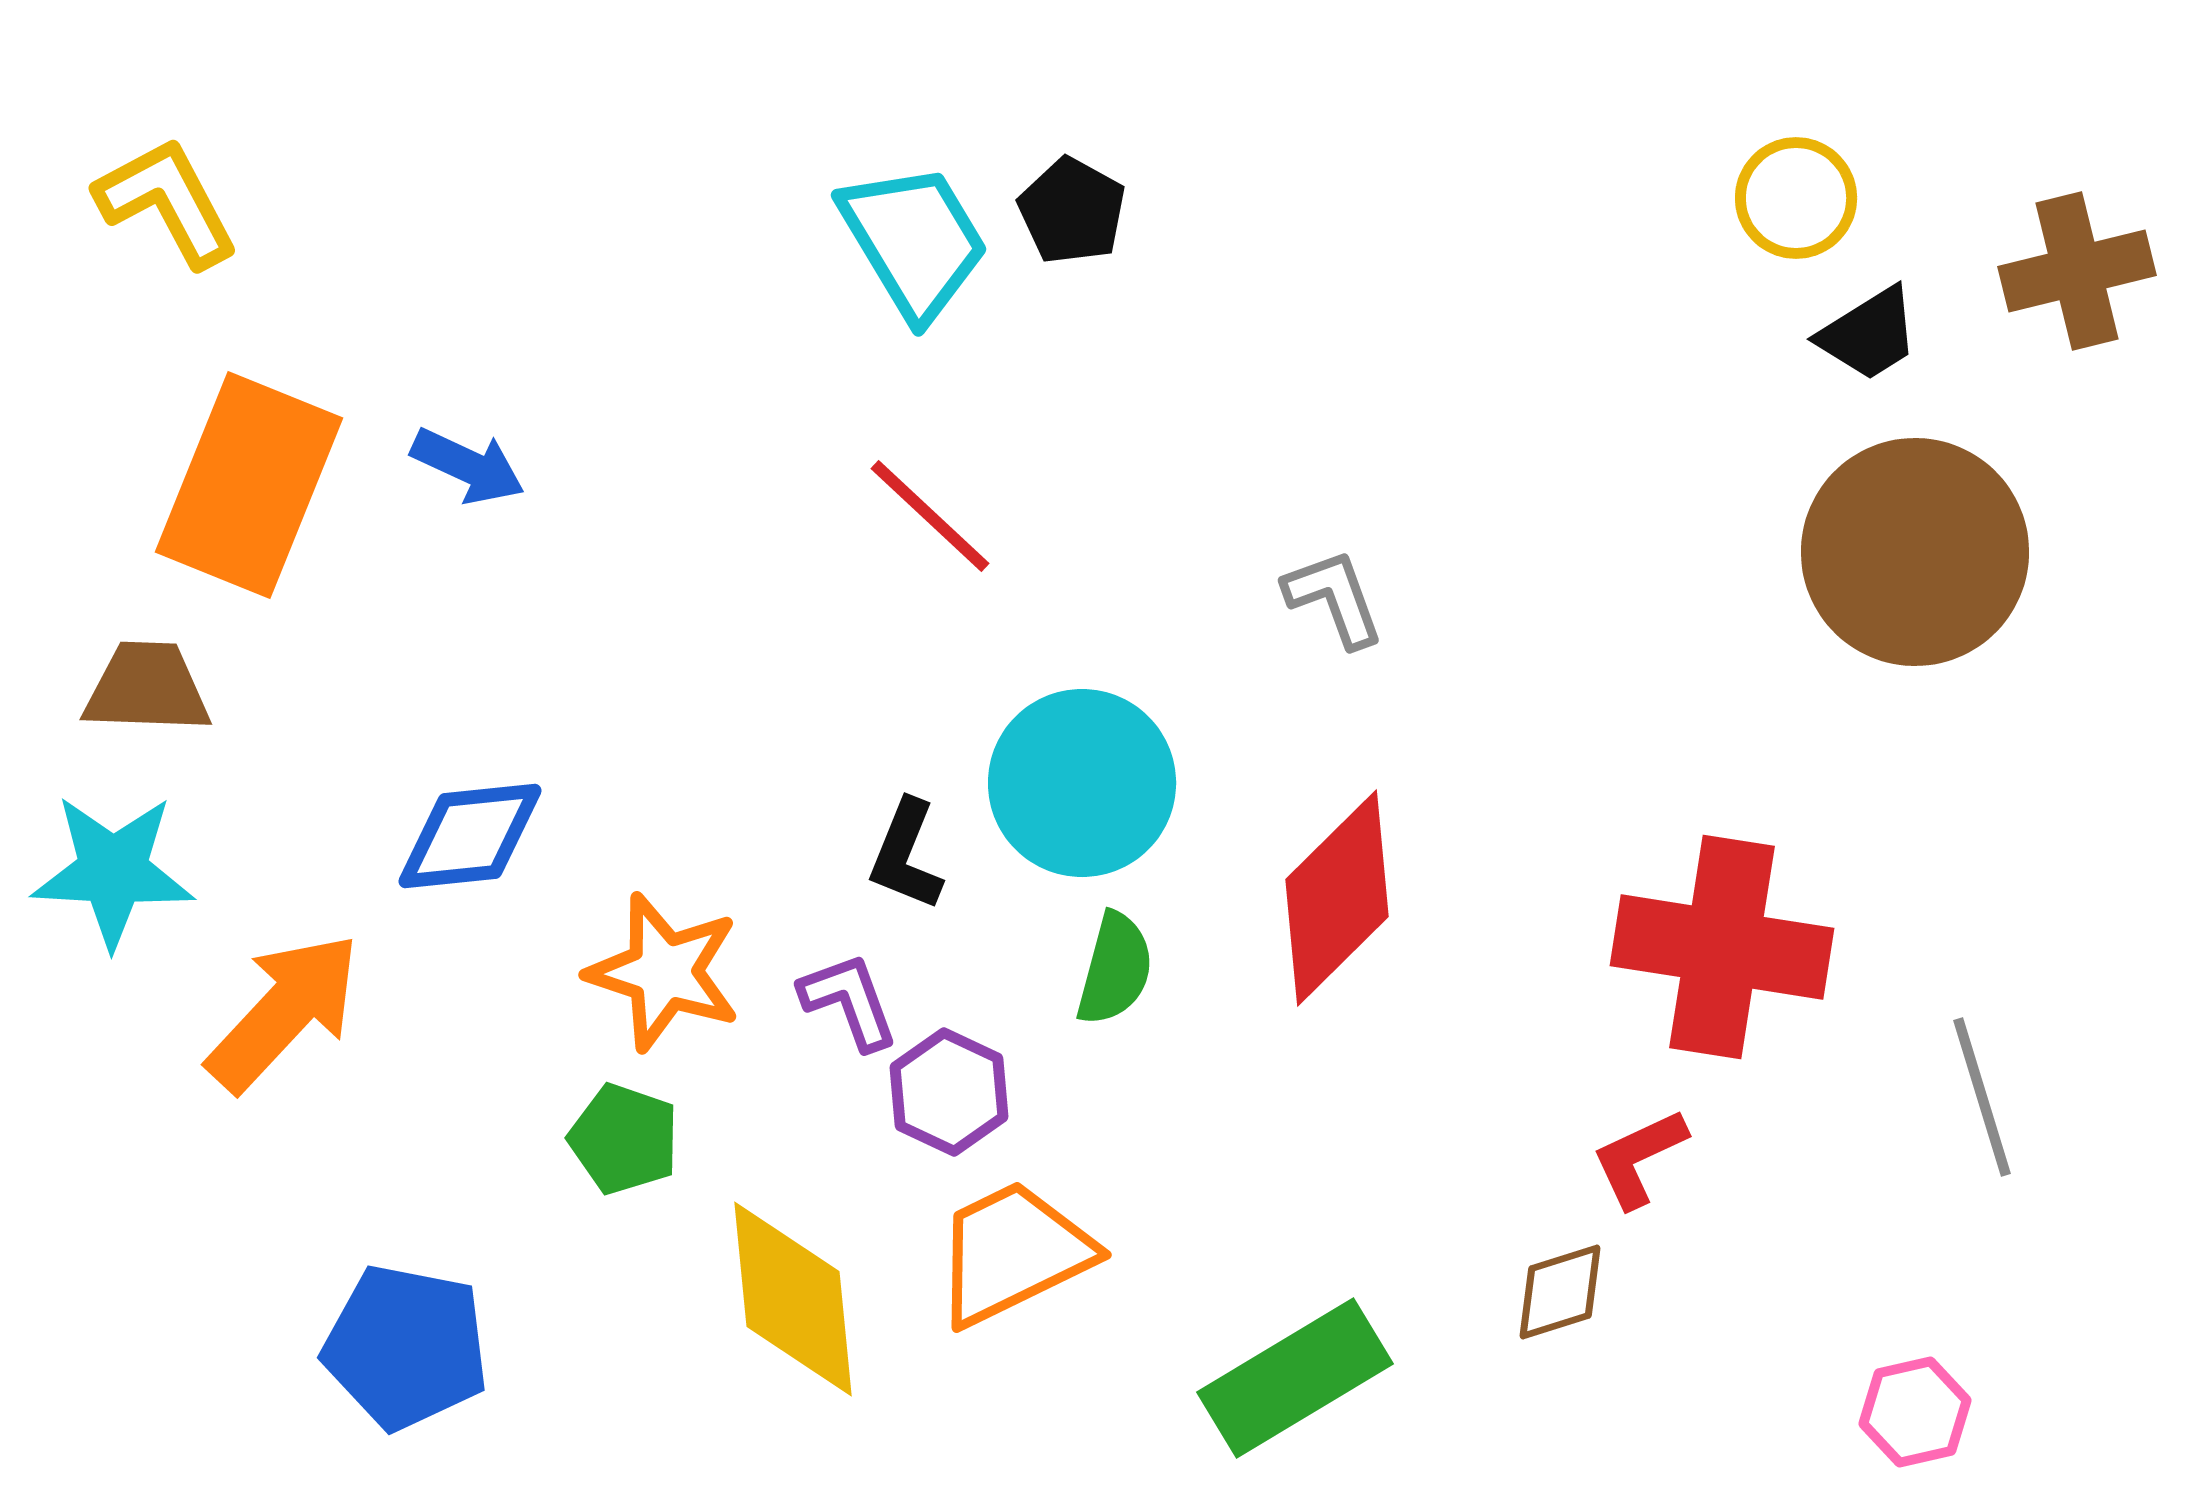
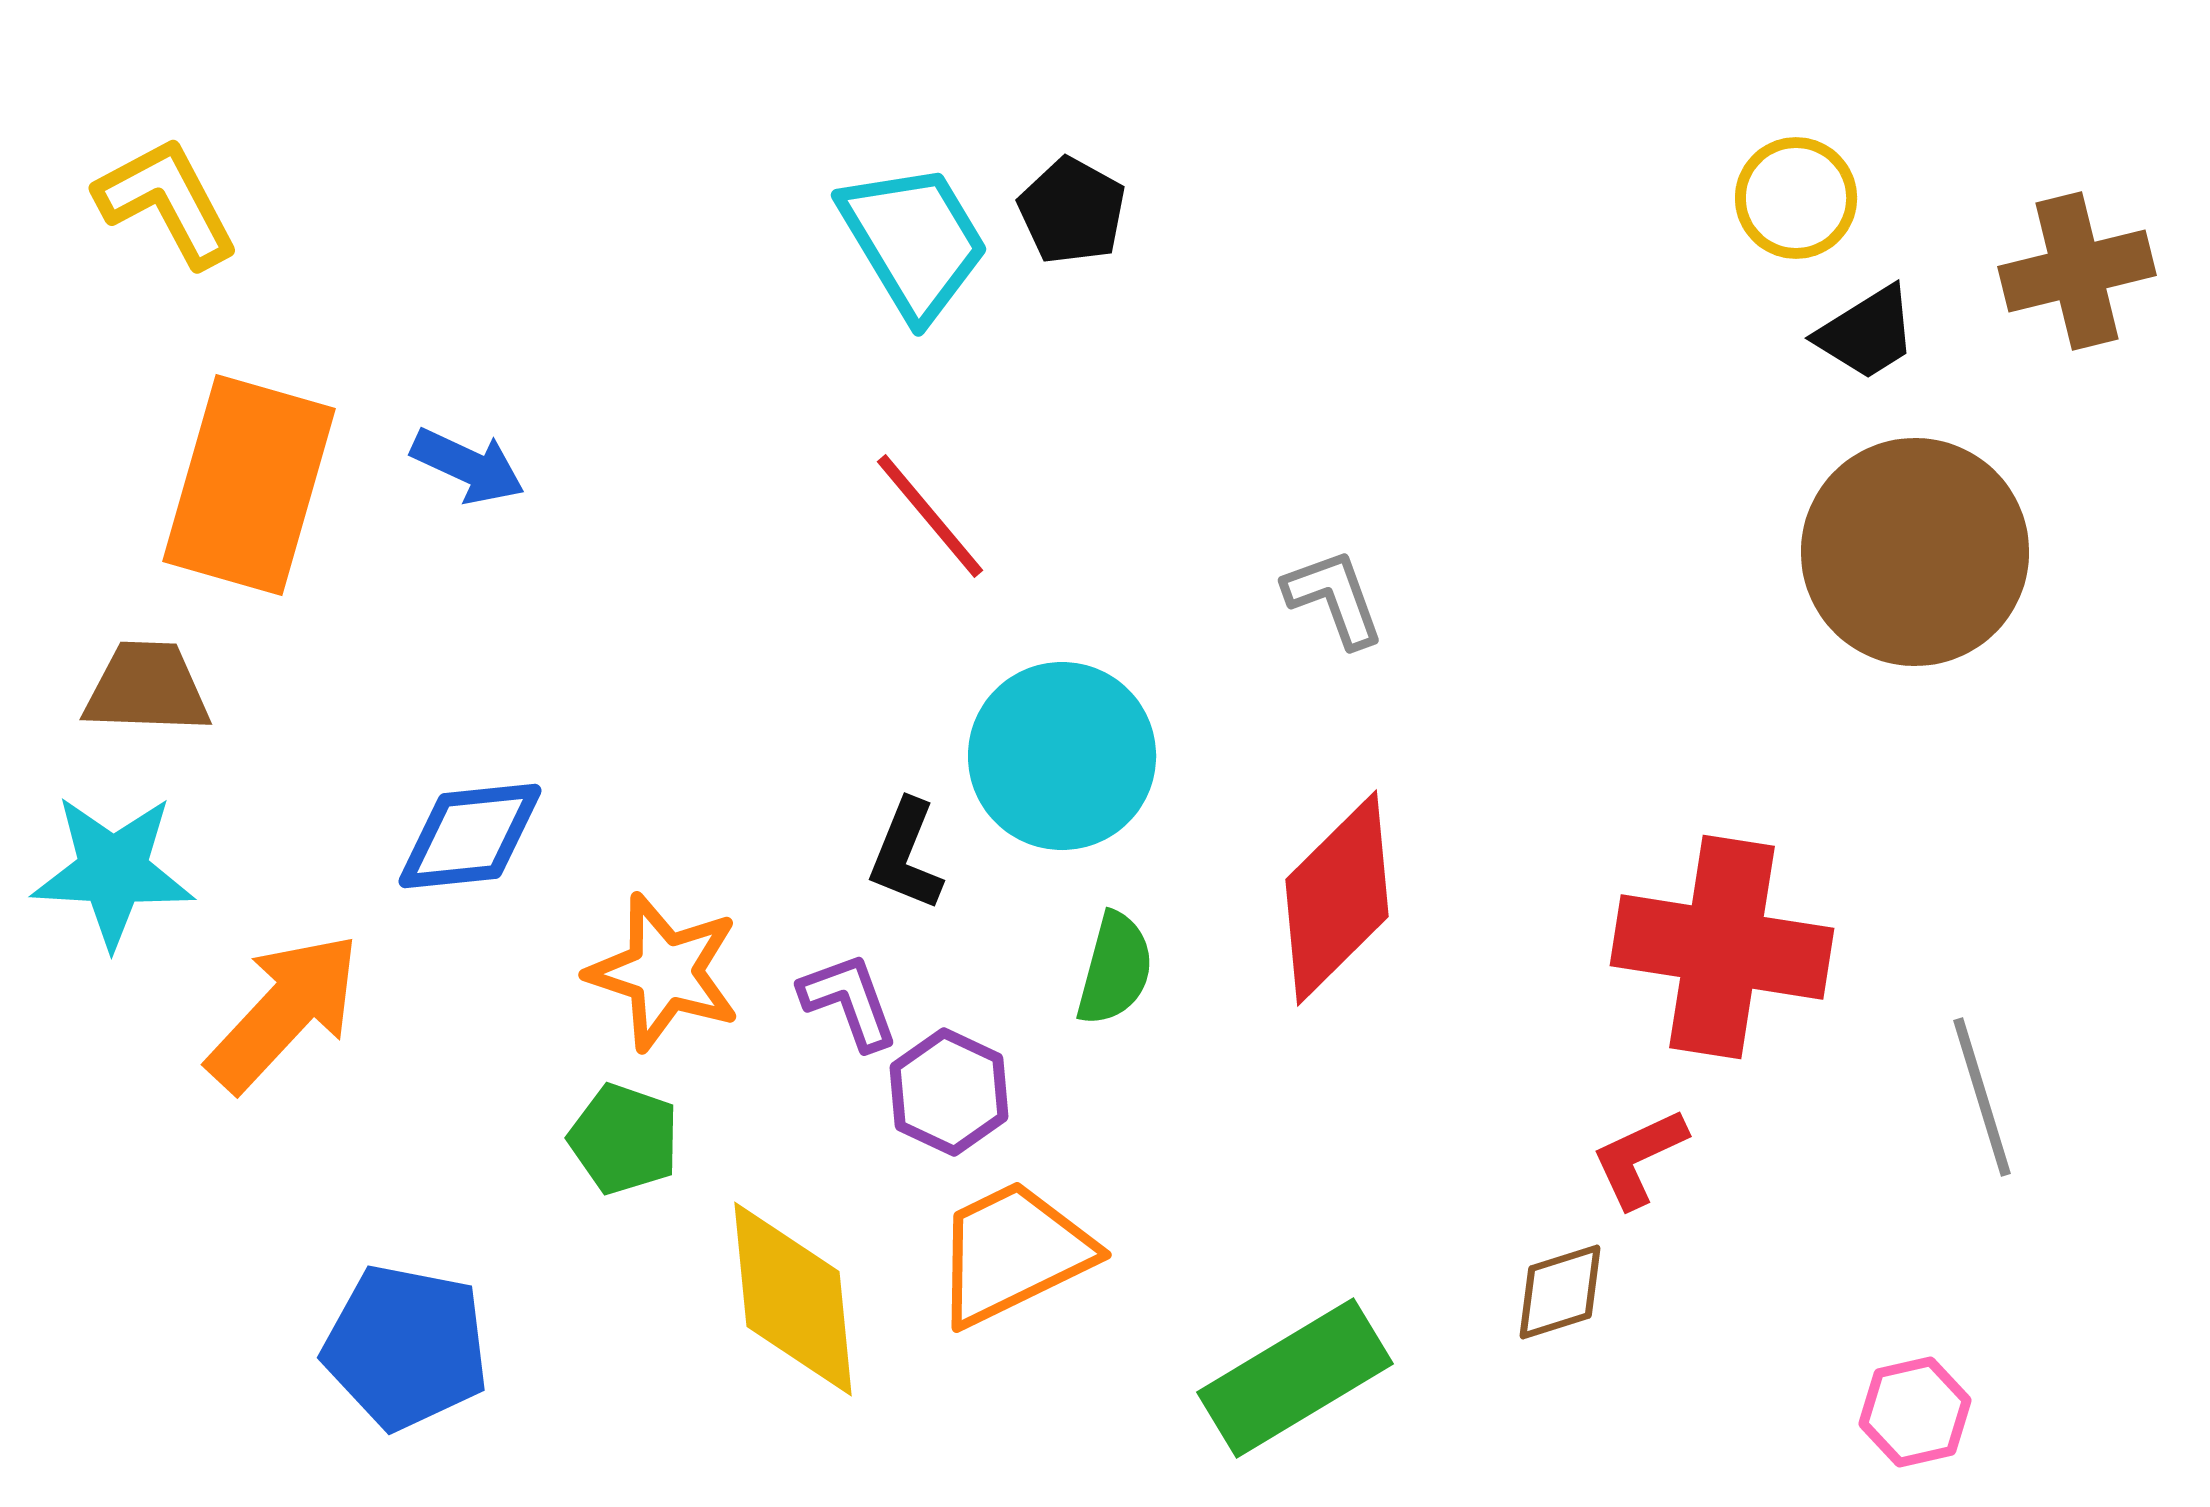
black trapezoid: moved 2 px left, 1 px up
orange rectangle: rotated 6 degrees counterclockwise
red line: rotated 7 degrees clockwise
cyan circle: moved 20 px left, 27 px up
